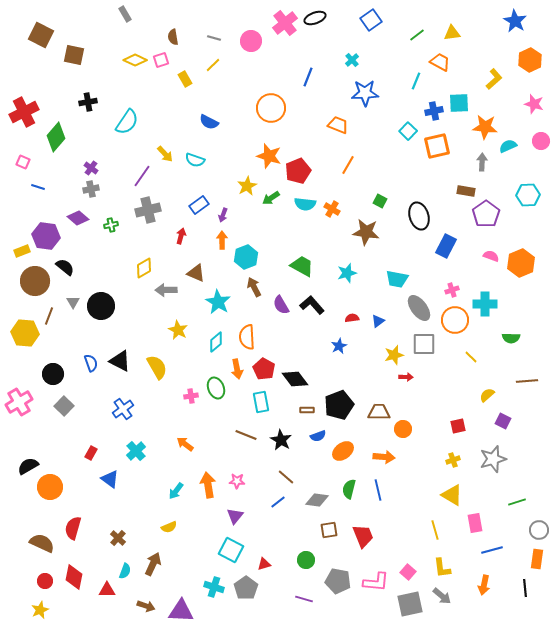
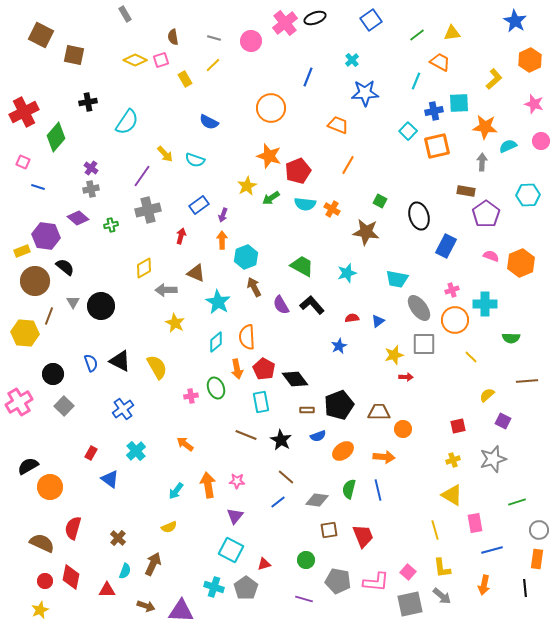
yellow star at (178, 330): moved 3 px left, 7 px up
red diamond at (74, 577): moved 3 px left
